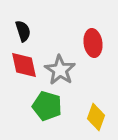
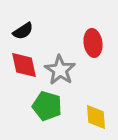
black semicircle: rotated 75 degrees clockwise
yellow diamond: rotated 24 degrees counterclockwise
